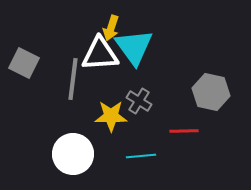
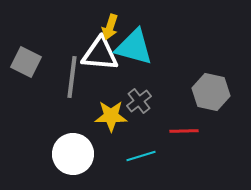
yellow arrow: moved 1 px left, 1 px up
cyan triangle: rotated 39 degrees counterclockwise
white triangle: rotated 9 degrees clockwise
gray square: moved 2 px right, 1 px up
gray line: moved 1 px left, 2 px up
gray cross: rotated 20 degrees clockwise
cyan line: rotated 12 degrees counterclockwise
